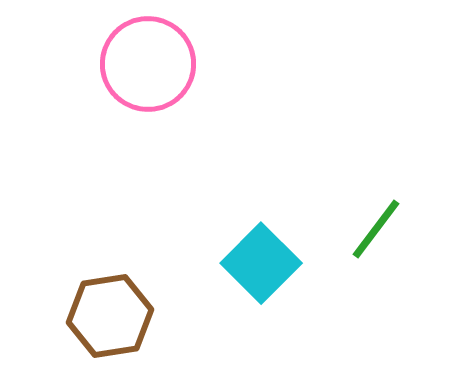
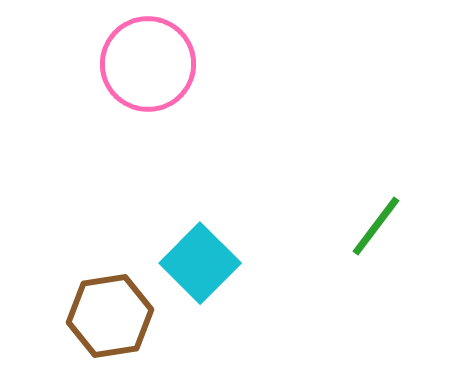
green line: moved 3 px up
cyan square: moved 61 px left
